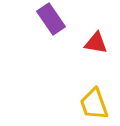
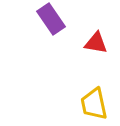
yellow trapezoid: rotated 8 degrees clockwise
